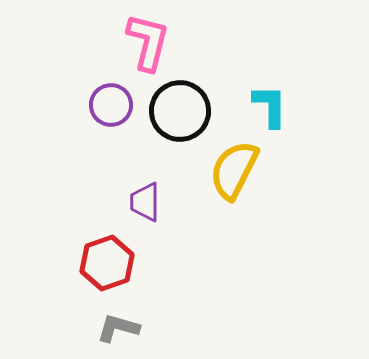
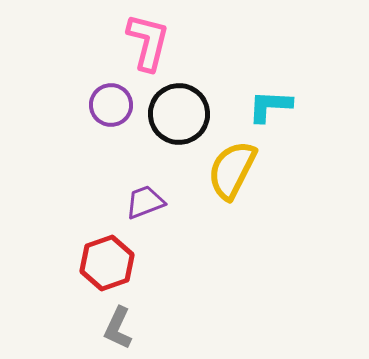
cyan L-shape: rotated 87 degrees counterclockwise
black circle: moved 1 px left, 3 px down
yellow semicircle: moved 2 px left
purple trapezoid: rotated 69 degrees clockwise
gray L-shape: rotated 81 degrees counterclockwise
